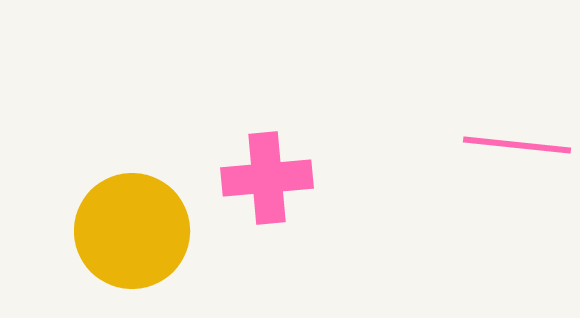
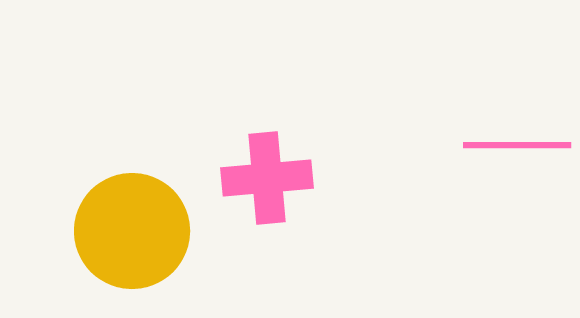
pink line: rotated 6 degrees counterclockwise
